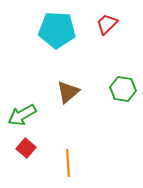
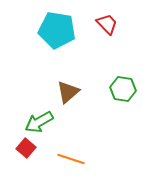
red trapezoid: rotated 90 degrees clockwise
cyan pentagon: rotated 6 degrees clockwise
green arrow: moved 17 px right, 7 px down
orange line: moved 3 px right, 4 px up; rotated 68 degrees counterclockwise
